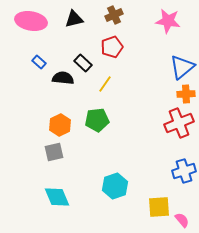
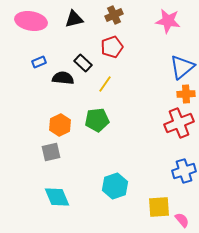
blue rectangle: rotated 64 degrees counterclockwise
gray square: moved 3 px left
